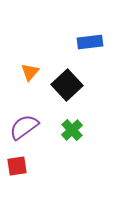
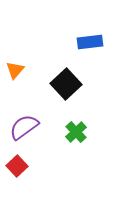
orange triangle: moved 15 px left, 2 px up
black square: moved 1 px left, 1 px up
green cross: moved 4 px right, 2 px down
red square: rotated 35 degrees counterclockwise
